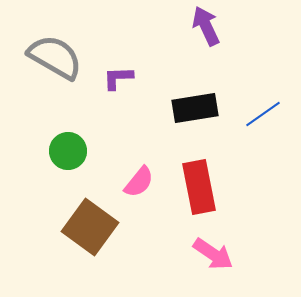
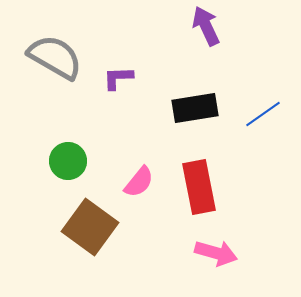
green circle: moved 10 px down
pink arrow: moved 3 px right, 1 px up; rotated 18 degrees counterclockwise
